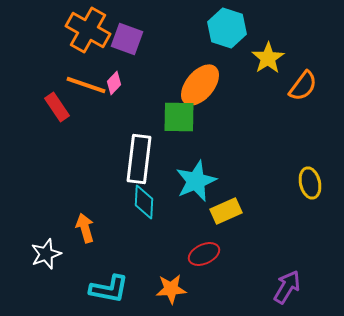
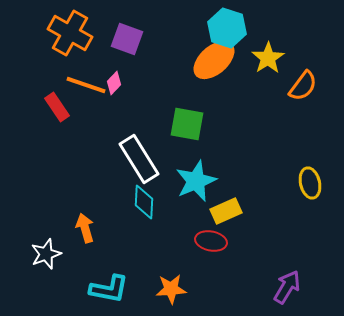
orange cross: moved 18 px left, 3 px down
orange ellipse: moved 14 px right, 25 px up; rotated 9 degrees clockwise
green square: moved 8 px right, 7 px down; rotated 9 degrees clockwise
white rectangle: rotated 39 degrees counterclockwise
red ellipse: moved 7 px right, 13 px up; rotated 36 degrees clockwise
